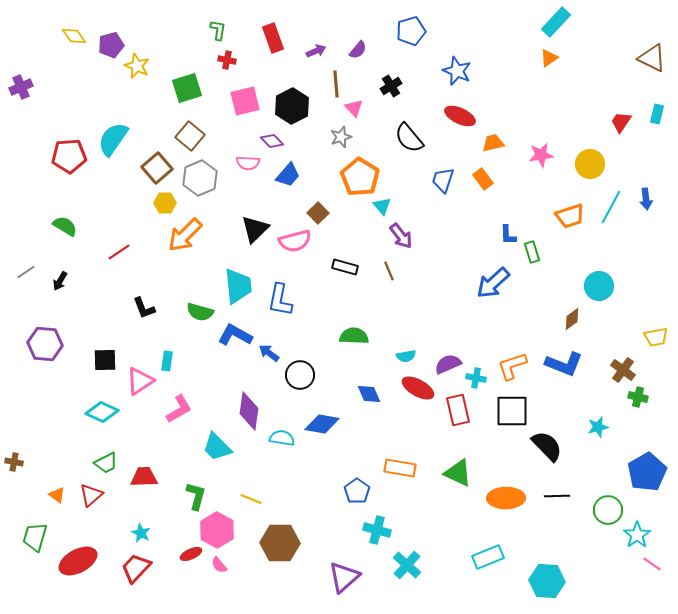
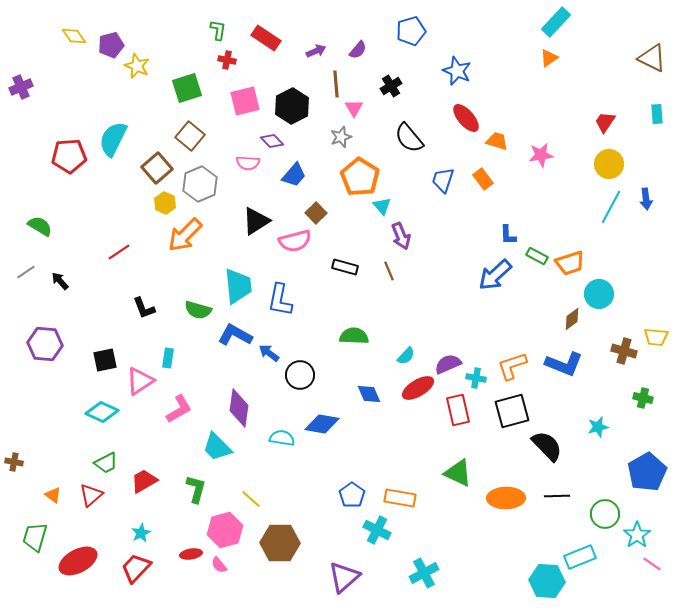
red rectangle at (273, 38): moved 7 px left; rotated 36 degrees counterclockwise
pink triangle at (354, 108): rotated 12 degrees clockwise
cyan rectangle at (657, 114): rotated 18 degrees counterclockwise
red ellipse at (460, 116): moved 6 px right, 2 px down; rotated 24 degrees clockwise
red trapezoid at (621, 122): moved 16 px left
cyan semicircle at (113, 139): rotated 9 degrees counterclockwise
orange trapezoid at (493, 143): moved 4 px right, 2 px up; rotated 30 degrees clockwise
yellow circle at (590, 164): moved 19 px right
blue trapezoid at (288, 175): moved 6 px right
gray hexagon at (200, 178): moved 6 px down
yellow hexagon at (165, 203): rotated 25 degrees clockwise
brown square at (318, 213): moved 2 px left
orange trapezoid at (570, 216): moved 47 px down
green semicircle at (65, 226): moved 25 px left
black triangle at (255, 229): moved 1 px right, 8 px up; rotated 12 degrees clockwise
purple arrow at (401, 236): rotated 16 degrees clockwise
green rectangle at (532, 252): moved 5 px right, 4 px down; rotated 45 degrees counterclockwise
black arrow at (60, 281): rotated 108 degrees clockwise
blue arrow at (493, 283): moved 2 px right, 8 px up
cyan circle at (599, 286): moved 8 px down
green semicircle at (200, 312): moved 2 px left, 2 px up
yellow trapezoid at (656, 337): rotated 15 degrees clockwise
cyan semicircle at (406, 356): rotated 36 degrees counterclockwise
black square at (105, 360): rotated 10 degrees counterclockwise
cyan rectangle at (167, 361): moved 1 px right, 3 px up
brown cross at (623, 370): moved 1 px right, 19 px up; rotated 20 degrees counterclockwise
red ellipse at (418, 388): rotated 60 degrees counterclockwise
green cross at (638, 397): moved 5 px right, 1 px down
purple diamond at (249, 411): moved 10 px left, 3 px up
black square at (512, 411): rotated 15 degrees counterclockwise
orange rectangle at (400, 468): moved 30 px down
red trapezoid at (144, 477): moved 4 px down; rotated 28 degrees counterclockwise
blue pentagon at (357, 491): moved 5 px left, 4 px down
orange triangle at (57, 495): moved 4 px left
green L-shape at (196, 496): moved 7 px up
yellow line at (251, 499): rotated 20 degrees clockwise
green circle at (608, 510): moved 3 px left, 4 px down
pink hexagon at (217, 530): moved 8 px right; rotated 16 degrees clockwise
cyan cross at (377, 530): rotated 12 degrees clockwise
cyan star at (141, 533): rotated 18 degrees clockwise
red ellipse at (191, 554): rotated 15 degrees clockwise
cyan rectangle at (488, 557): moved 92 px right
cyan cross at (407, 565): moved 17 px right, 8 px down; rotated 20 degrees clockwise
